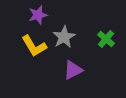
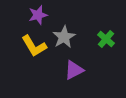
purple triangle: moved 1 px right
